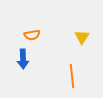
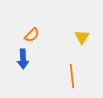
orange semicircle: rotated 35 degrees counterclockwise
